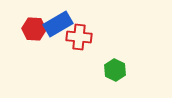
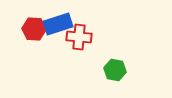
blue rectangle: rotated 12 degrees clockwise
green hexagon: rotated 15 degrees counterclockwise
